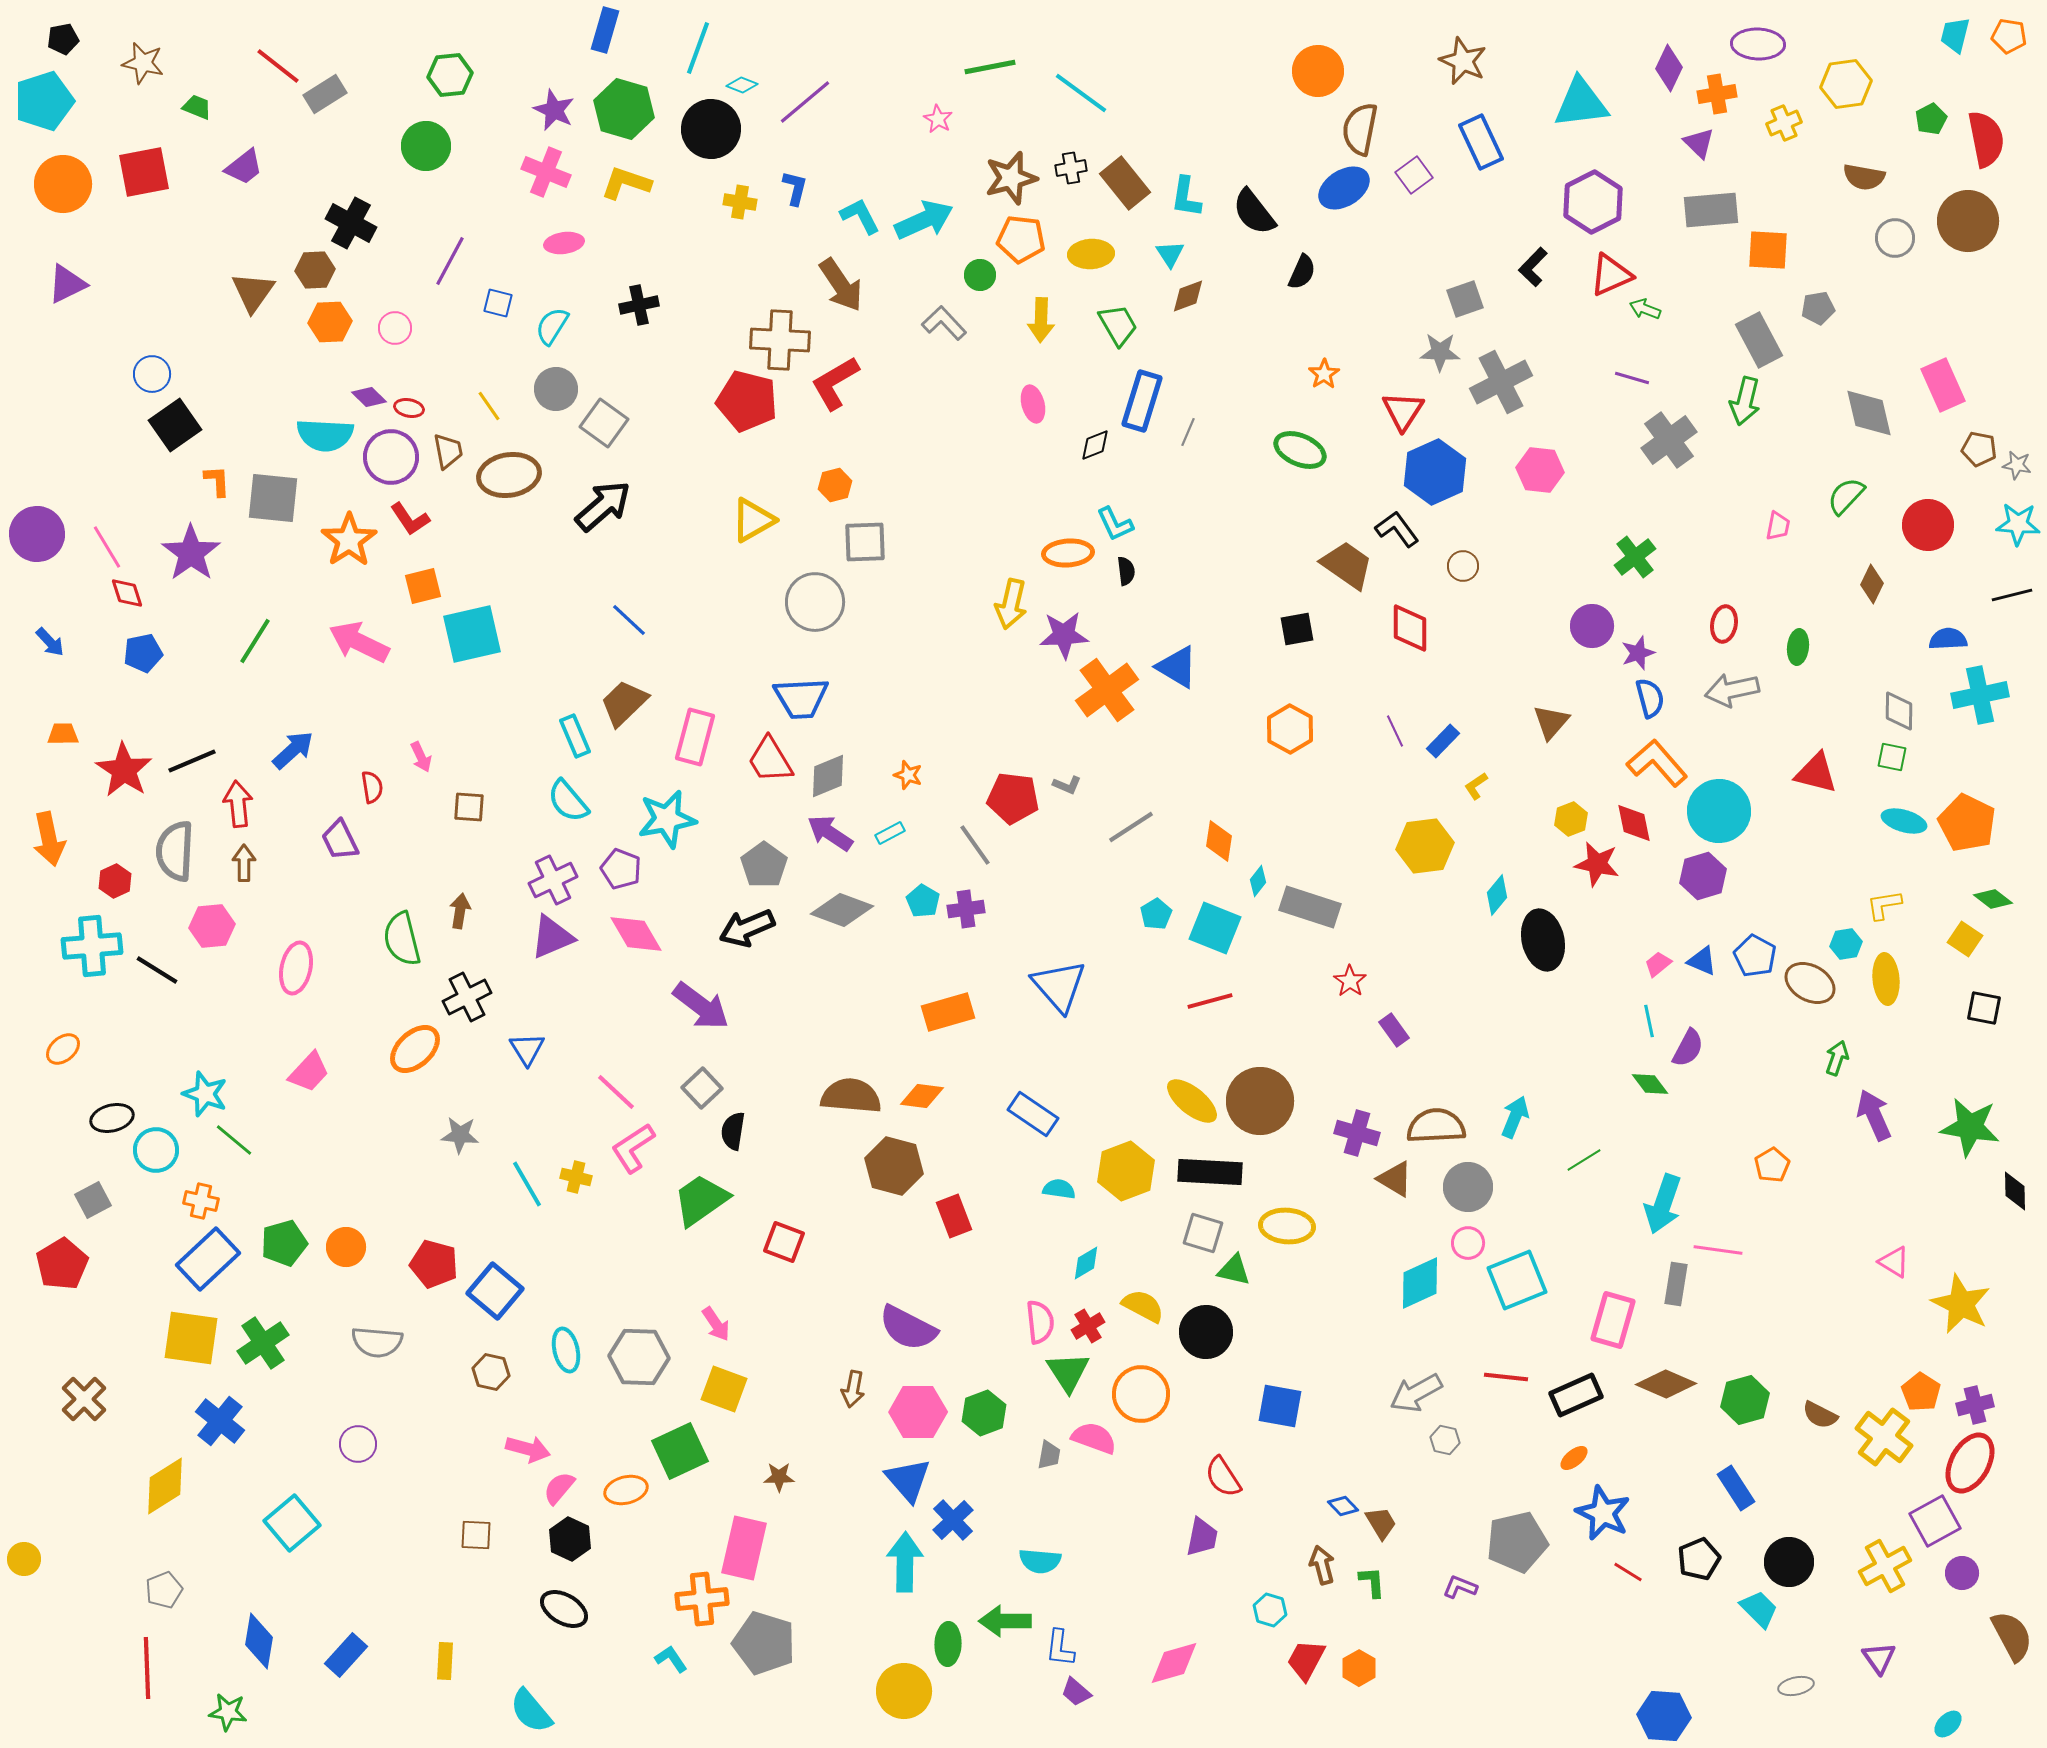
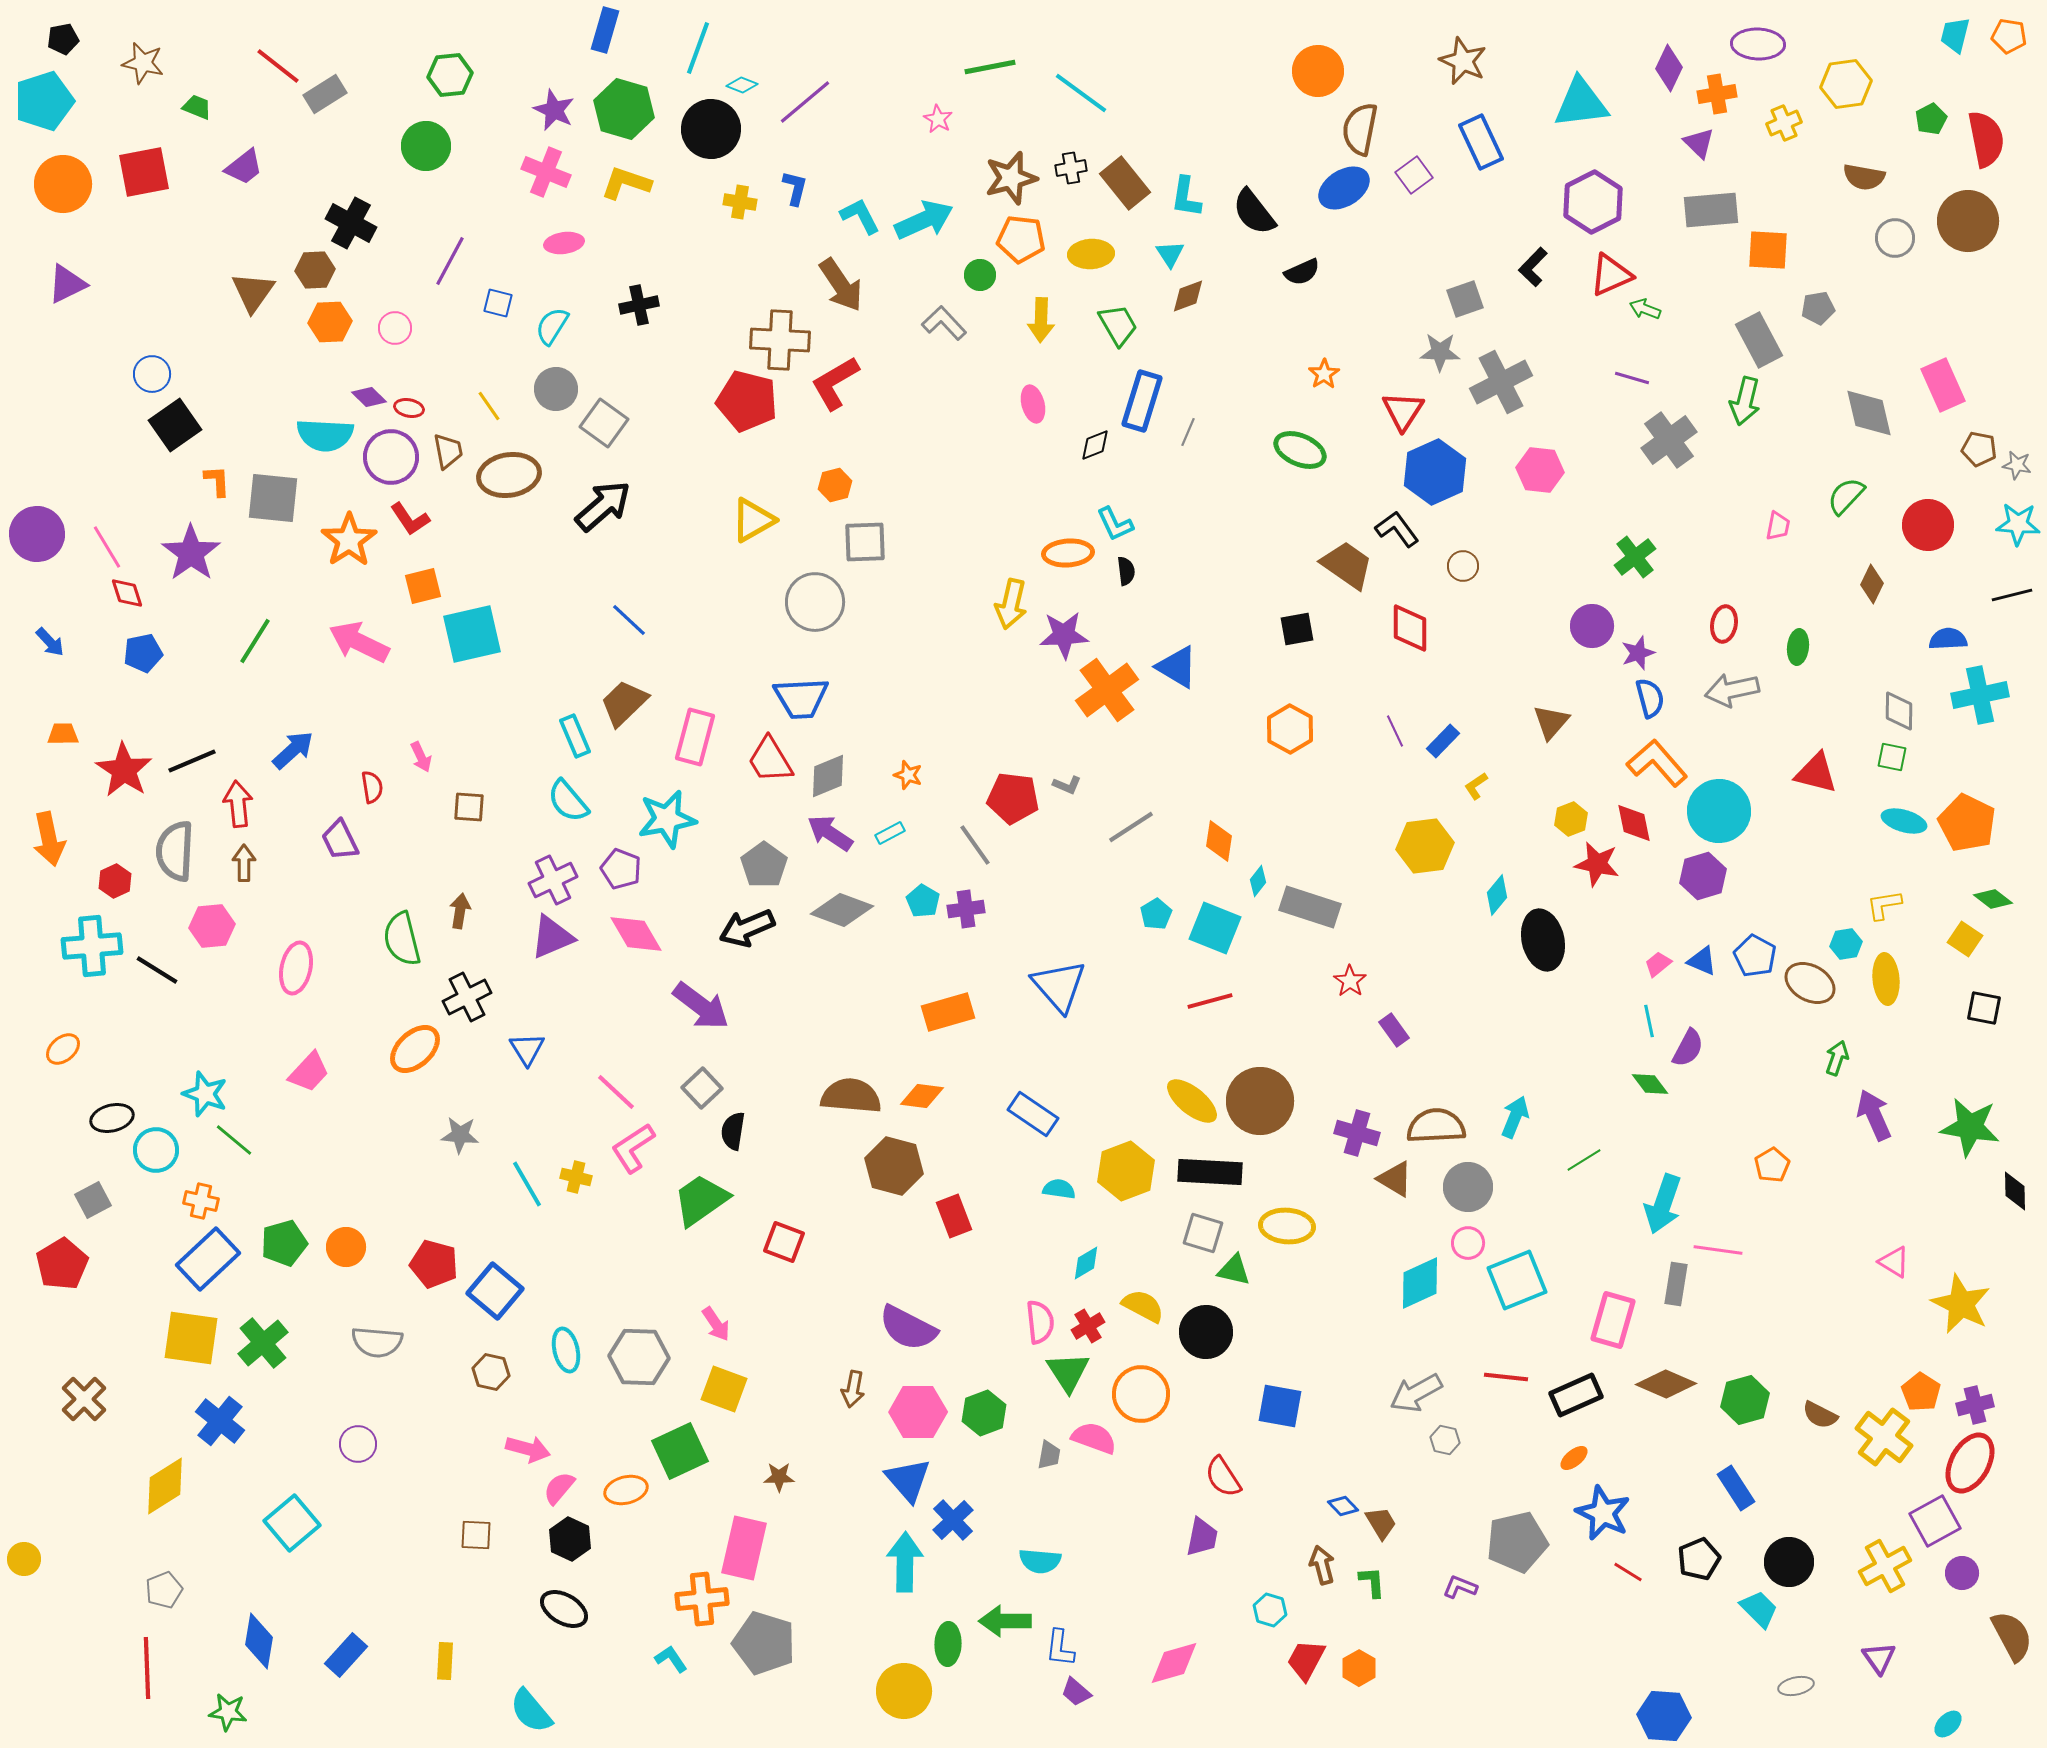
black semicircle at (1302, 272): rotated 42 degrees clockwise
green cross at (263, 1343): rotated 6 degrees counterclockwise
